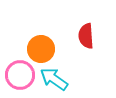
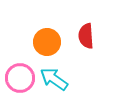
orange circle: moved 6 px right, 7 px up
pink circle: moved 3 px down
